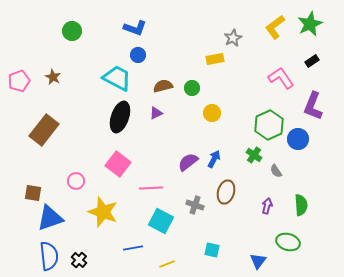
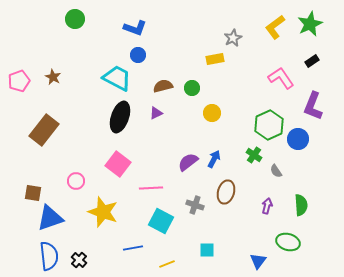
green circle at (72, 31): moved 3 px right, 12 px up
cyan square at (212, 250): moved 5 px left; rotated 14 degrees counterclockwise
